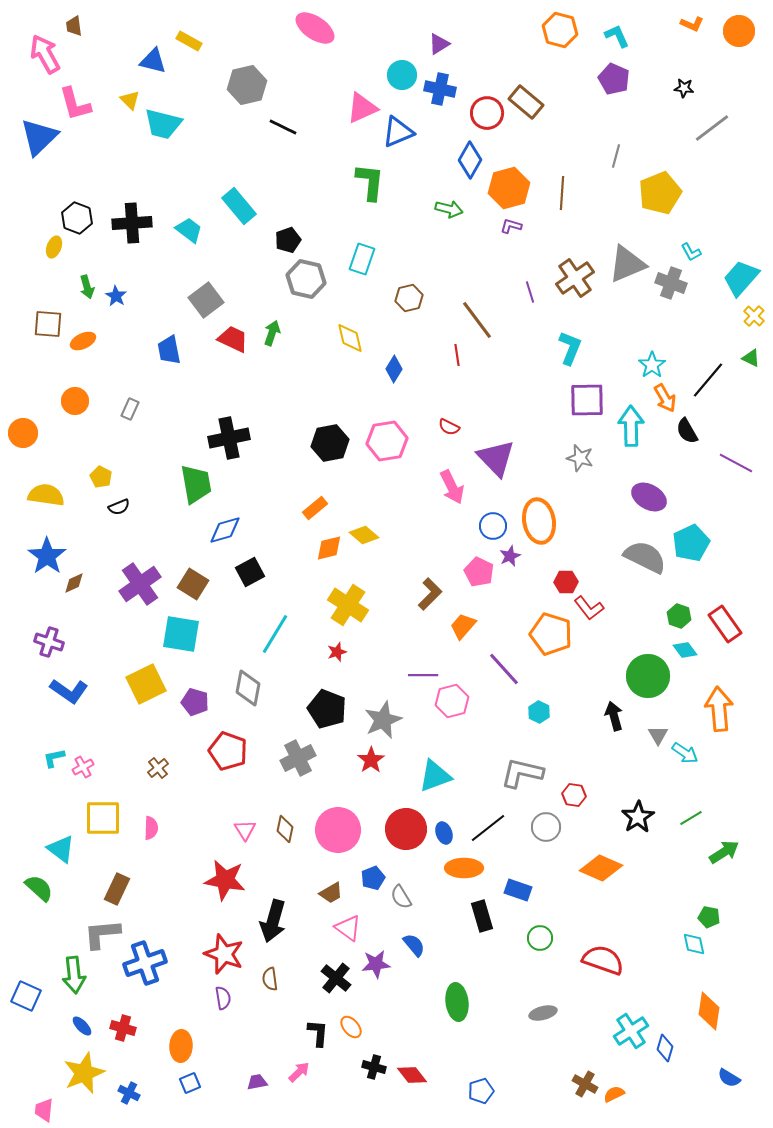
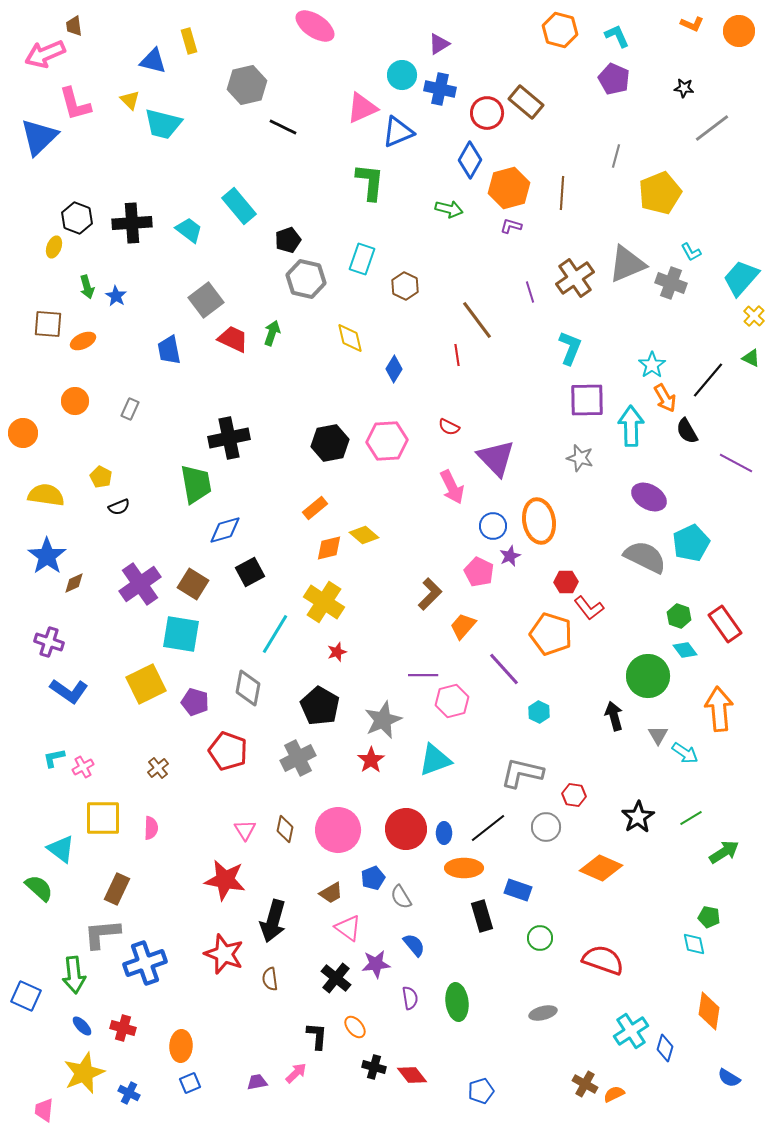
pink ellipse at (315, 28): moved 2 px up
yellow rectangle at (189, 41): rotated 45 degrees clockwise
pink arrow at (45, 54): rotated 84 degrees counterclockwise
brown hexagon at (409, 298): moved 4 px left, 12 px up; rotated 20 degrees counterclockwise
pink hexagon at (387, 441): rotated 6 degrees clockwise
yellow cross at (348, 605): moved 24 px left, 3 px up
black pentagon at (327, 709): moved 7 px left, 3 px up; rotated 9 degrees clockwise
cyan triangle at (435, 776): moved 16 px up
blue ellipse at (444, 833): rotated 20 degrees clockwise
purple semicircle at (223, 998): moved 187 px right
orange ellipse at (351, 1027): moved 4 px right
black L-shape at (318, 1033): moved 1 px left, 3 px down
pink arrow at (299, 1072): moved 3 px left, 1 px down
